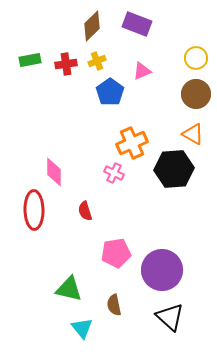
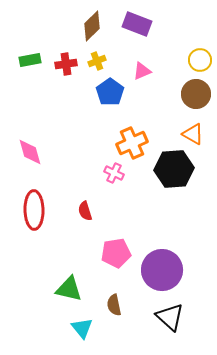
yellow circle: moved 4 px right, 2 px down
pink diamond: moved 24 px left, 20 px up; rotated 16 degrees counterclockwise
